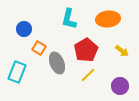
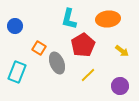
blue circle: moved 9 px left, 3 px up
red pentagon: moved 3 px left, 5 px up
